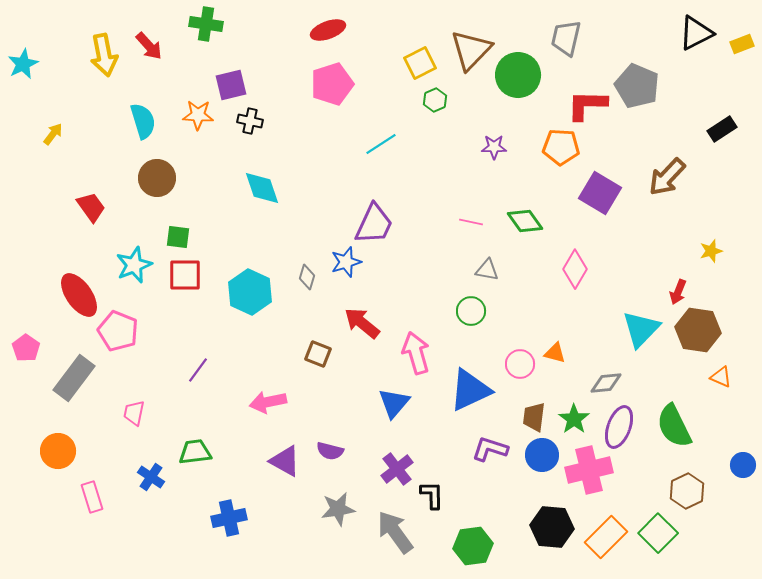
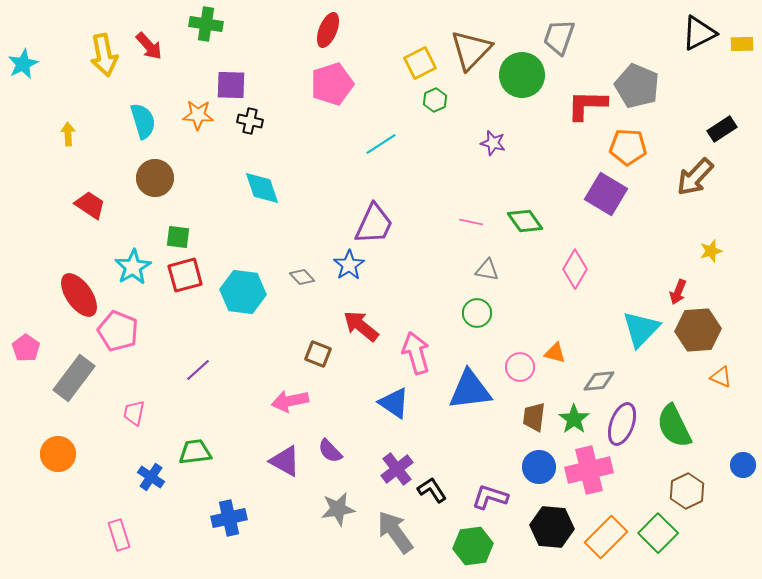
red ellipse at (328, 30): rotated 48 degrees counterclockwise
black triangle at (696, 33): moved 3 px right
gray trapezoid at (566, 38): moved 7 px left, 1 px up; rotated 6 degrees clockwise
yellow rectangle at (742, 44): rotated 20 degrees clockwise
green circle at (518, 75): moved 4 px right
purple square at (231, 85): rotated 16 degrees clockwise
yellow arrow at (53, 134): moved 15 px right; rotated 40 degrees counterclockwise
purple star at (494, 147): moved 1 px left, 4 px up; rotated 15 degrees clockwise
orange pentagon at (561, 147): moved 67 px right
brown arrow at (667, 177): moved 28 px right
brown circle at (157, 178): moved 2 px left
purple square at (600, 193): moved 6 px right, 1 px down
red trapezoid at (91, 207): moved 1 px left, 2 px up; rotated 20 degrees counterclockwise
blue star at (346, 262): moved 3 px right, 3 px down; rotated 16 degrees counterclockwise
cyan star at (134, 265): moved 1 px left, 2 px down; rotated 9 degrees counterclockwise
red square at (185, 275): rotated 15 degrees counterclockwise
gray diamond at (307, 277): moved 5 px left; rotated 60 degrees counterclockwise
cyan hexagon at (250, 292): moved 7 px left; rotated 18 degrees counterclockwise
green circle at (471, 311): moved 6 px right, 2 px down
red arrow at (362, 323): moved 1 px left, 3 px down
brown hexagon at (698, 330): rotated 12 degrees counterclockwise
pink circle at (520, 364): moved 3 px down
purple line at (198, 370): rotated 12 degrees clockwise
gray diamond at (606, 383): moved 7 px left, 2 px up
blue triangle at (470, 390): rotated 18 degrees clockwise
pink arrow at (268, 402): moved 22 px right, 1 px up
blue triangle at (394, 403): rotated 36 degrees counterclockwise
purple ellipse at (619, 427): moved 3 px right, 3 px up
purple L-shape at (490, 449): moved 48 px down
orange circle at (58, 451): moved 3 px down
purple semicircle at (330, 451): rotated 32 degrees clockwise
blue circle at (542, 455): moved 3 px left, 12 px down
black L-shape at (432, 495): moved 5 px up; rotated 32 degrees counterclockwise
pink rectangle at (92, 497): moved 27 px right, 38 px down
